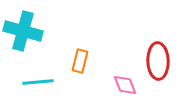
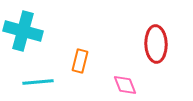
red ellipse: moved 2 px left, 17 px up
